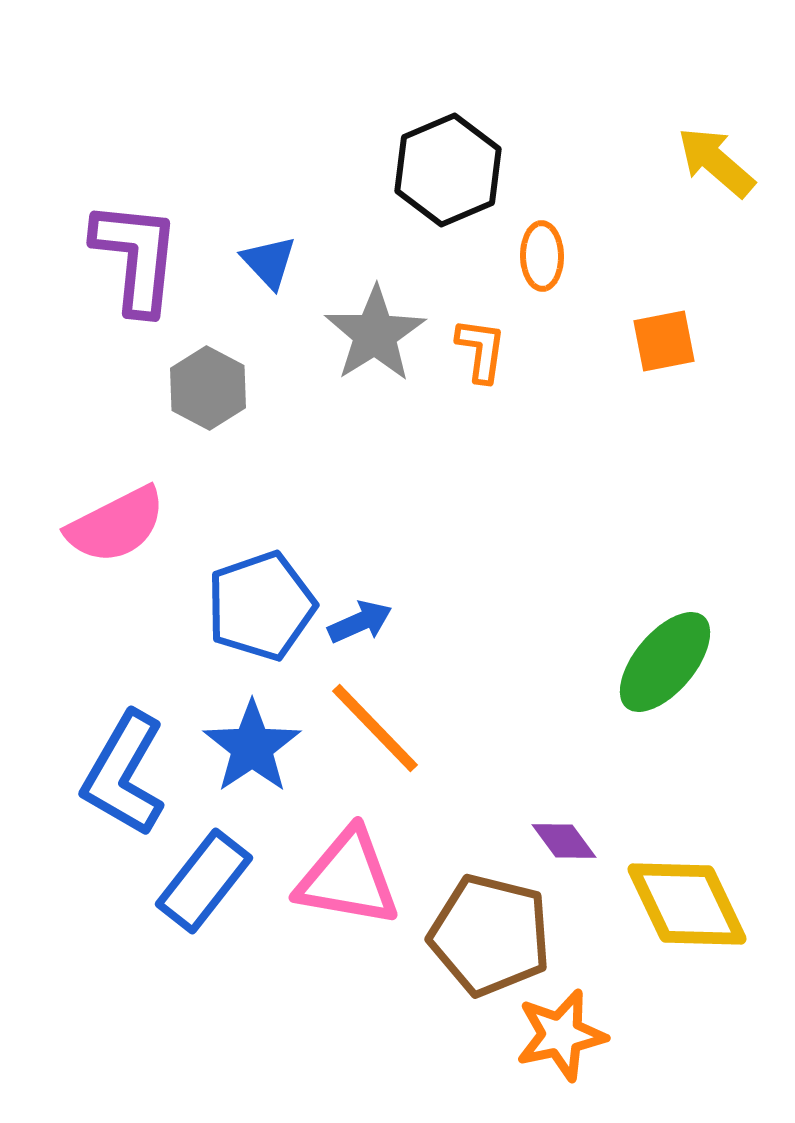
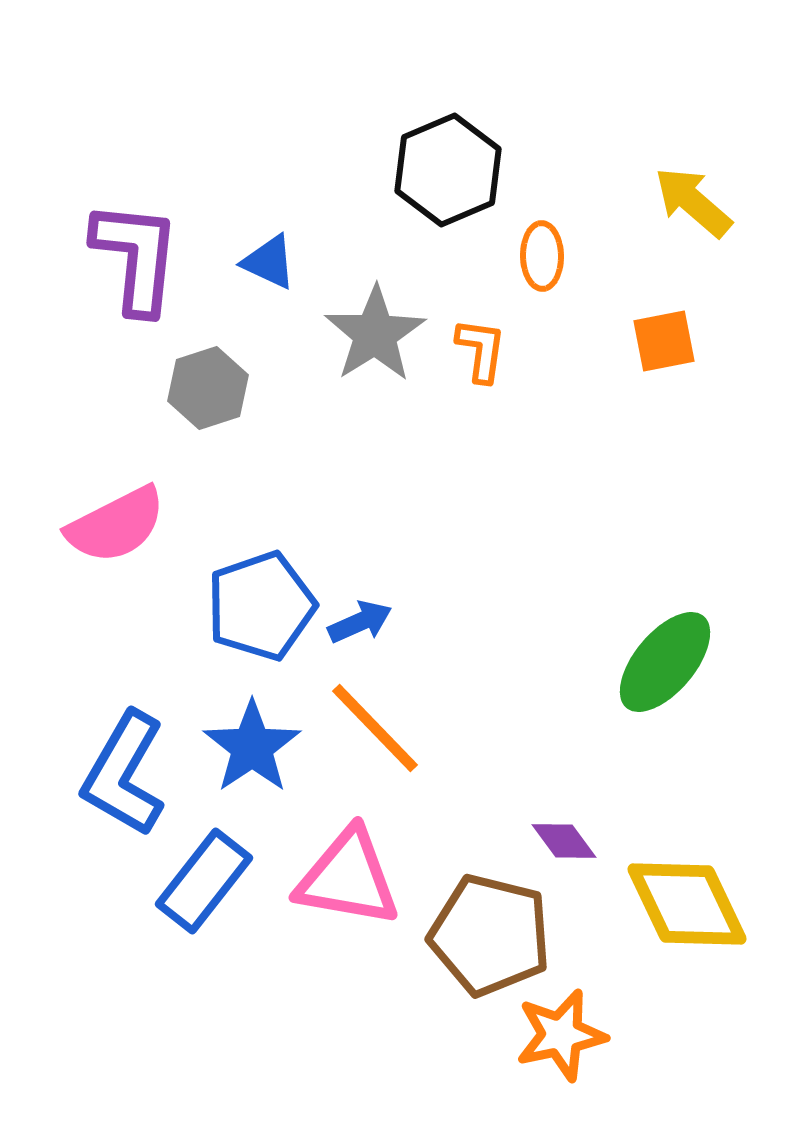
yellow arrow: moved 23 px left, 40 px down
blue triangle: rotated 22 degrees counterclockwise
gray hexagon: rotated 14 degrees clockwise
